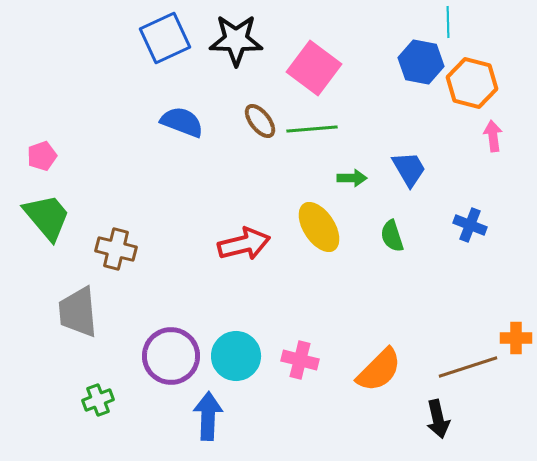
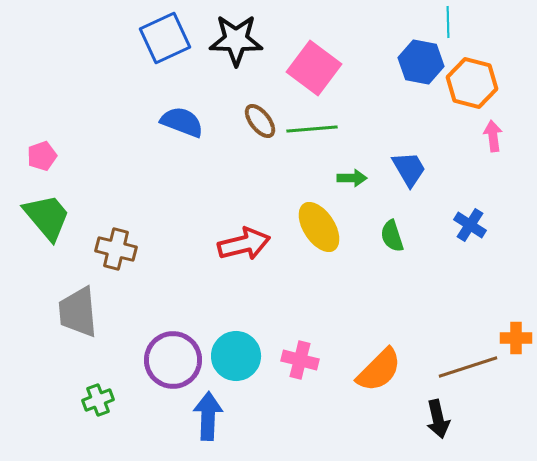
blue cross: rotated 12 degrees clockwise
purple circle: moved 2 px right, 4 px down
